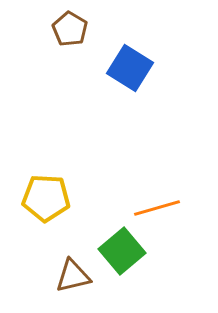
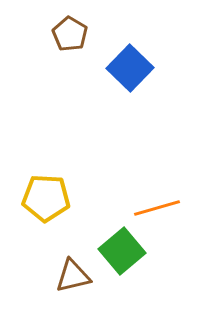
brown pentagon: moved 5 px down
blue square: rotated 12 degrees clockwise
